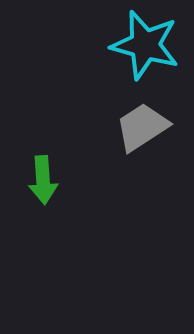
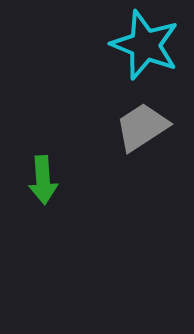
cyan star: rotated 6 degrees clockwise
